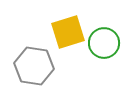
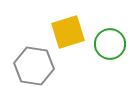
green circle: moved 6 px right, 1 px down
